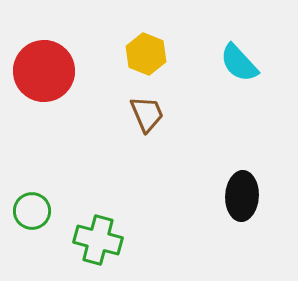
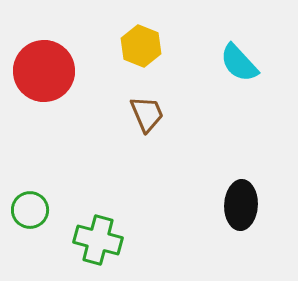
yellow hexagon: moved 5 px left, 8 px up
black ellipse: moved 1 px left, 9 px down
green circle: moved 2 px left, 1 px up
